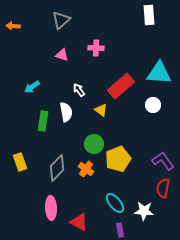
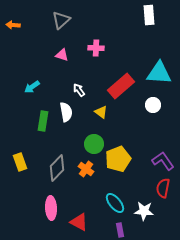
orange arrow: moved 1 px up
yellow triangle: moved 2 px down
